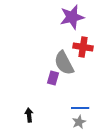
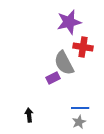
purple star: moved 3 px left, 5 px down
purple rectangle: rotated 48 degrees clockwise
